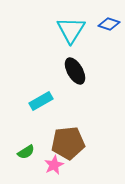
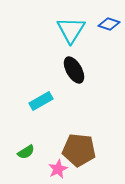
black ellipse: moved 1 px left, 1 px up
brown pentagon: moved 11 px right, 7 px down; rotated 12 degrees clockwise
pink star: moved 4 px right, 4 px down
